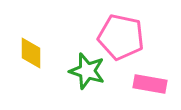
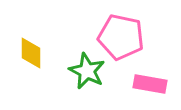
green star: rotated 9 degrees clockwise
